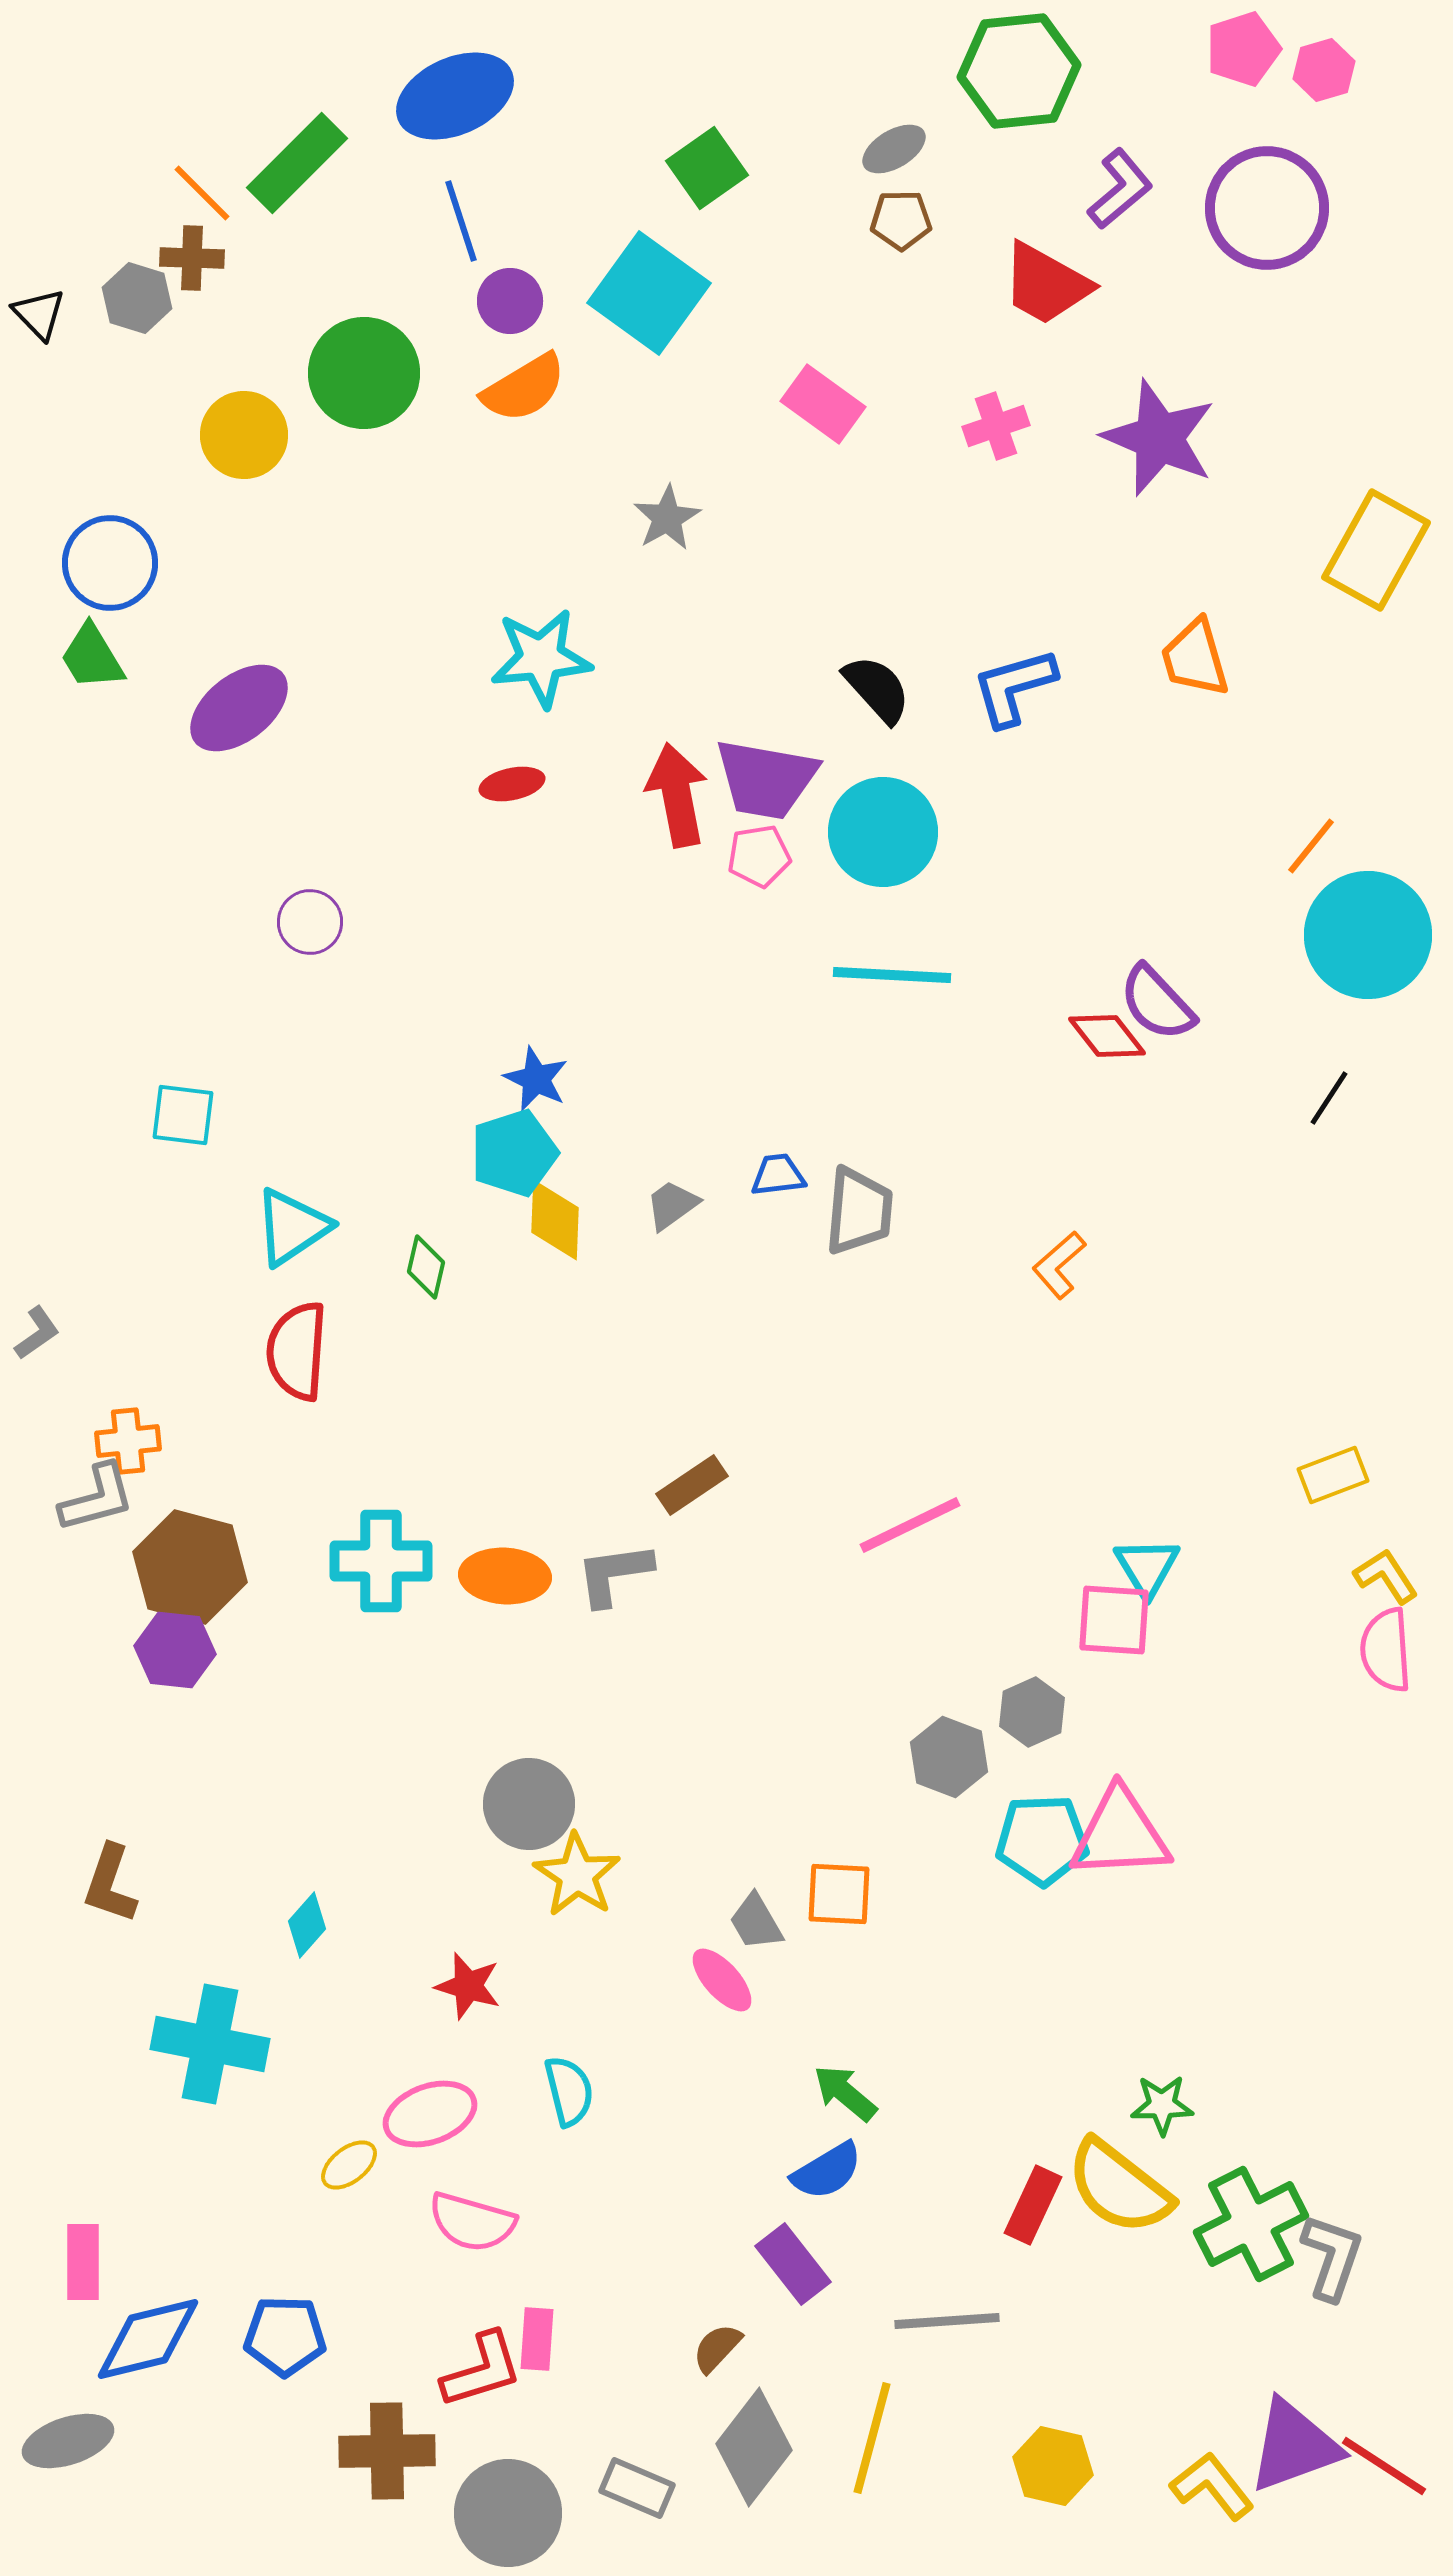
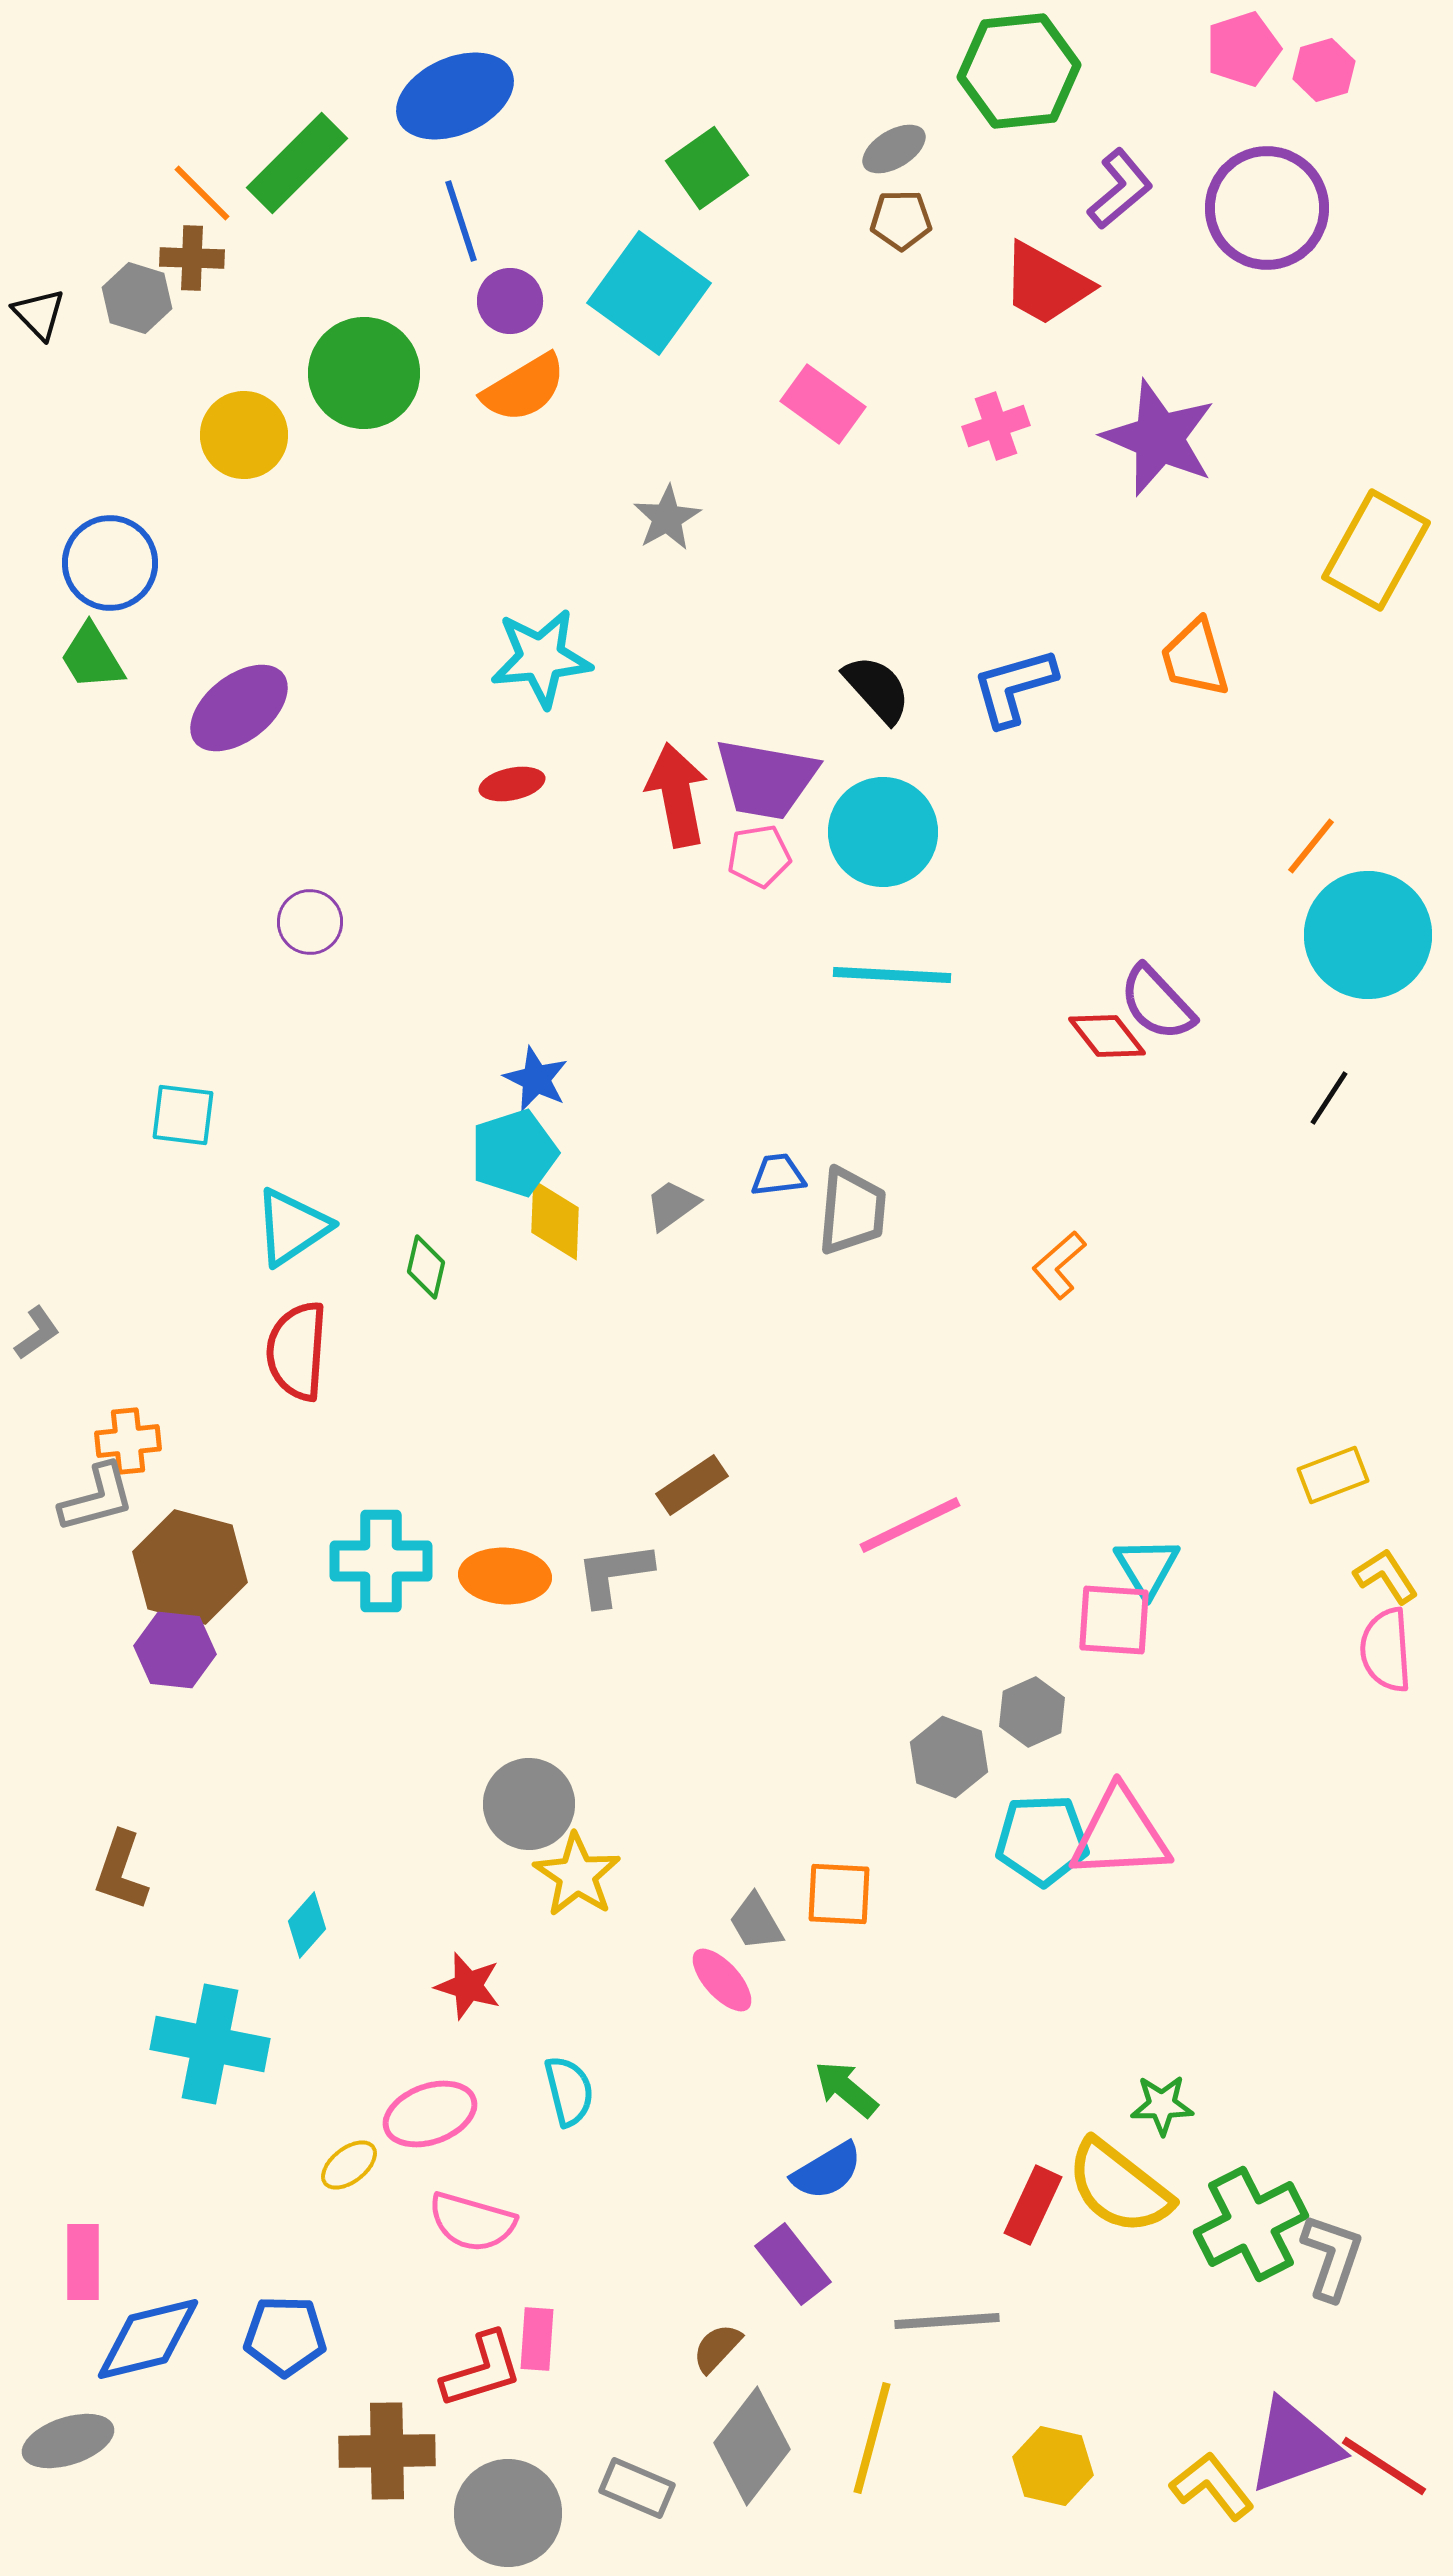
gray trapezoid at (859, 1211): moved 7 px left
brown L-shape at (110, 1884): moved 11 px right, 13 px up
green arrow at (845, 2093): moved 1 px right, 4 px up
gray diamond at (754, 2447): moved 2 px left, 1 px up
